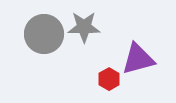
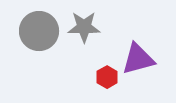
gray circle: moved 5 px left, 3 px up
red hexagon: moved 2 px left, 2 px up
